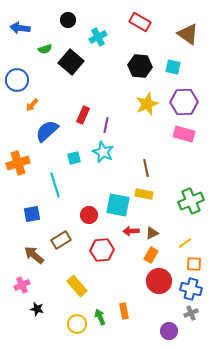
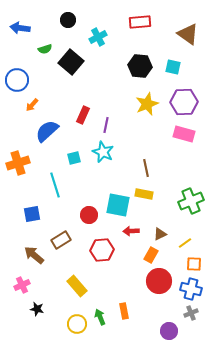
red rectangle at (140, 22): rotated 35 degrees counterclockwise
brown triangle at (152, 233): moved 8 px right, 1 px down
